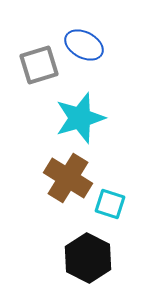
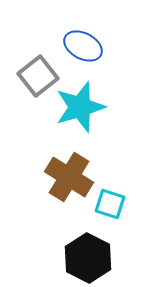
blue ellipse: moved 1 px left, 1 px down
gray square: moved 1 px left, 11 px down; rotated 21 degrees counterclockwise
cyan star: moved 11 px up
brown cross: moved 1 px right, 1 px up
